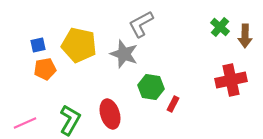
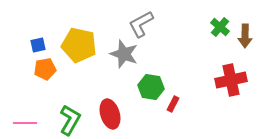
pink line: rotated 25 degrees clockwise
